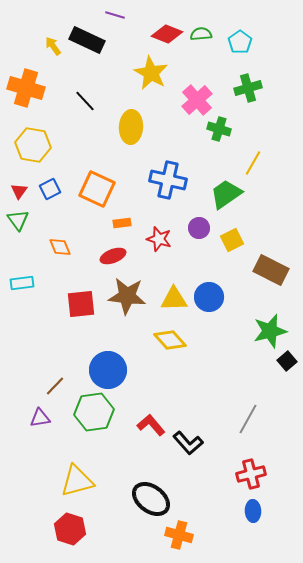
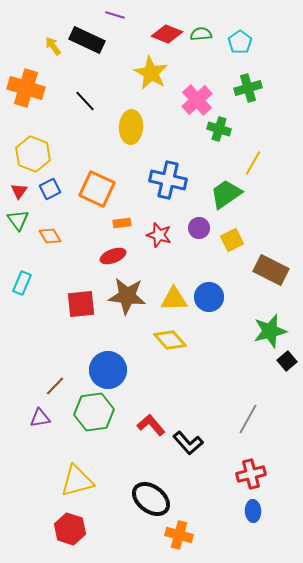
yellow hexagon at (33, 145): moved 9 px down; rotated 12 degrees clockwise
red star at (159, 239): moved 4 px up
orange diamond at (60, 247): moved 10 px left, 11 px up; rotated 10 degrees counterclockwise
cyan rectangle at (22, 283): rotated 60 degrees counterclockwise
